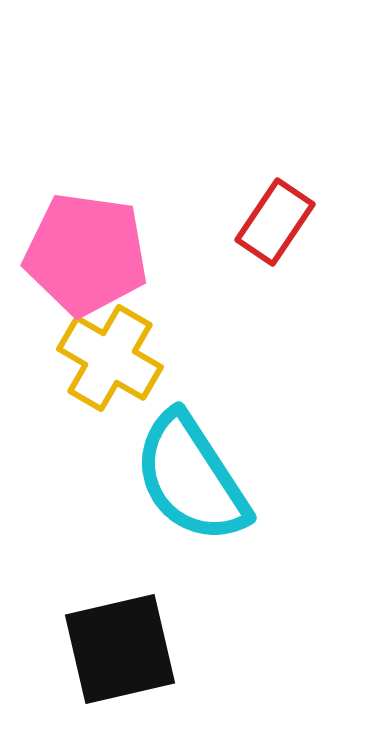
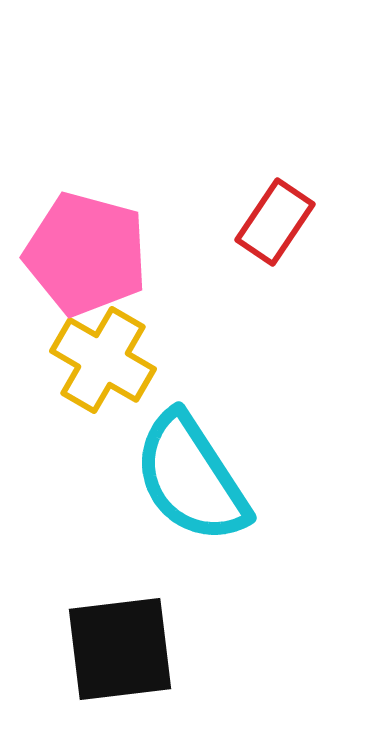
pink pentagon: rotated 7 degrees clockwise
yellow cross: moved 7 px left, 2 px down
black square: rotated 6 degrees clockwise
